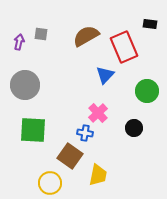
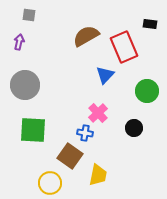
gray square: moved 12 px left, 19 px up
